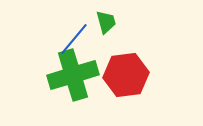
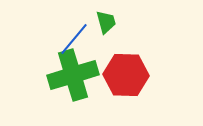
red hexagon: rotated 9 degrees clockwise
